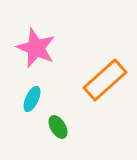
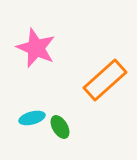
cyan ellipse: moved 19 px down; rotated 50 degrees clockwise
green ellipse: moved 2 px right
